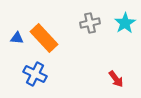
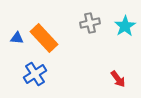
cyan star: moved 3 px down
blue cross: rotated 30 degrees clockwise
red arrow: moved 2 px right
